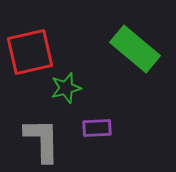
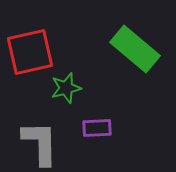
gray L-shape: moved 2 px left, 3 px down
